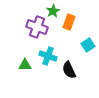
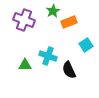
orange rectangle: rotated 49 degrees clockwise
purple cross: moved 13 px left, 7 px up
cyan square: moved 2 px left
